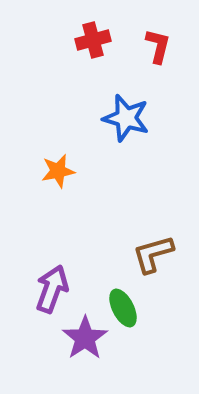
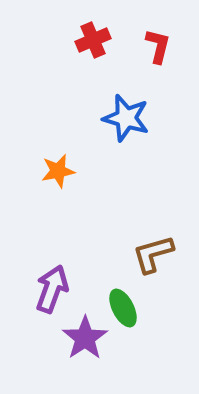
red cross: rotated 8 degrees counterclockwise
